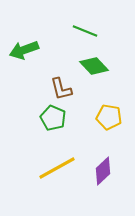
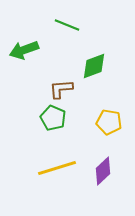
green line: moved 18 px left, 6 px up
green diamond: rotated 68 degrees counterclockwise
brown L-shape: rotated 100 degrees clockwise
yellow pentagon: moved 5 px down
yellow line: rotated 12 degrees clockwise
